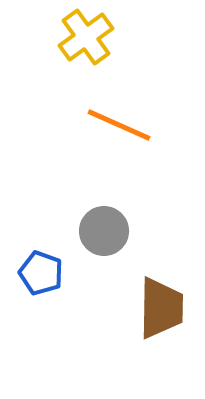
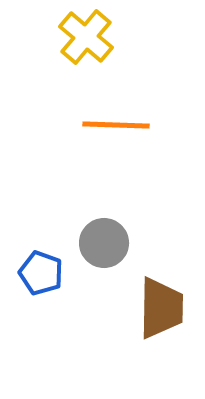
yellow cross: rotated 14 degrees counterclockwise
orange line: moved 3 px left; rotated 22 degrees counterclockwise
gray circle: moved 12 px down
